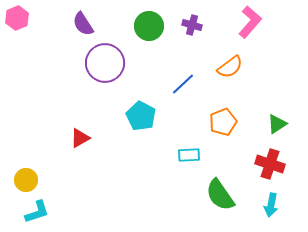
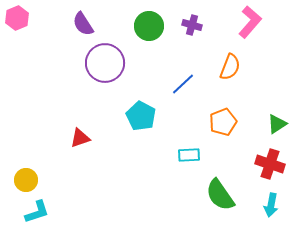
orange semicircle: rotated 32 degrees counterclockwise
red triangle: rotated 10 degrees clockwise
